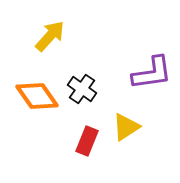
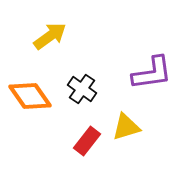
yellow arrow: rotated 12 degrees clockwise
orange diamond: moved 7 px left
yellow triangle: rotated 16 degrees clockwise
red rectangle: rotated 16 degrees clockwise
